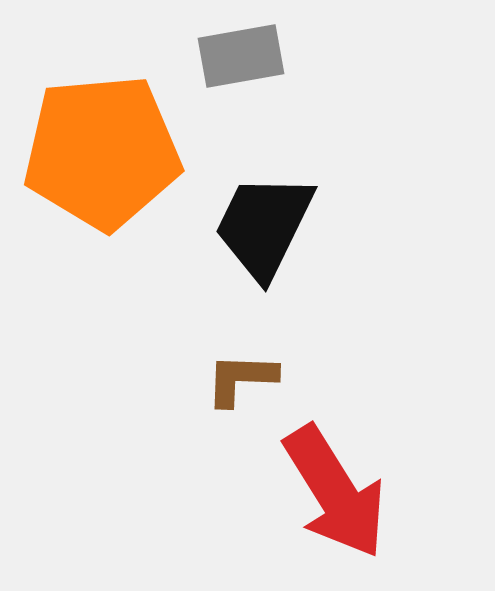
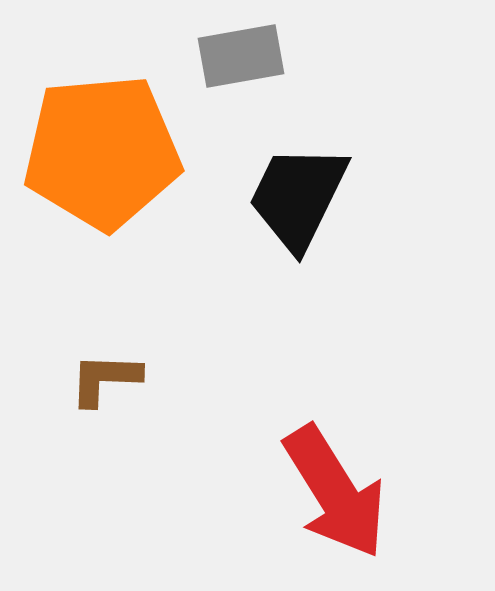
black trapezoid: moved 34 px right, 29 px up
brown L-shape: moved 136 px left
